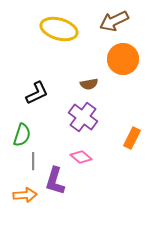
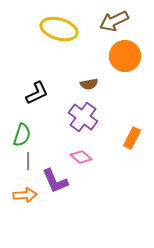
orange circle: moved 2 px right, 3 px up
gray line: moved 5 px left
purple L-shape: rotated 40 degrees counterclockwise
